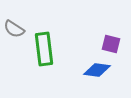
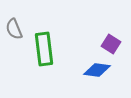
gray semicircle: rotated 35 degrees clockwise
purple square: rotated 18 degrees clockwise
